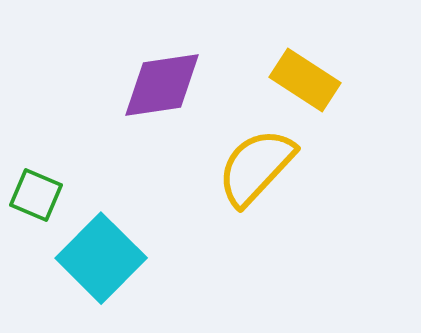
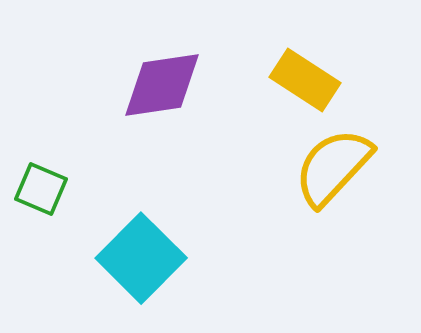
yellow semicircle: moved 77 px right
green square: moved 5 px right, 6 px up
cyan square: moved 40 px right
